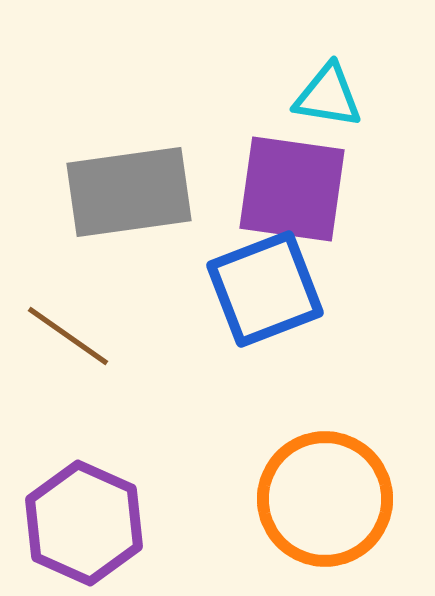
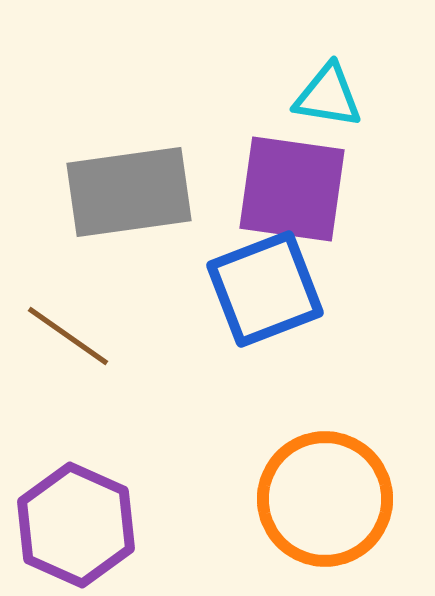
purple hexagon: moved 8 px left, 2 px down
